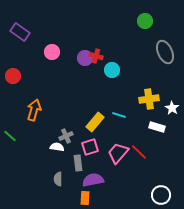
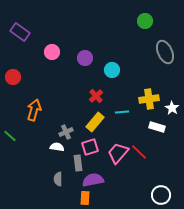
red cross: moved 40 px down; rotated 32 degrees clockwise
red circle: moved 1 px down
cyan line: moved 3 px right, 3 px up; rotated 24 degrees counterclockwise
gray cross: moved 4 px up
